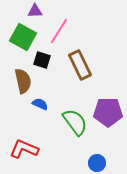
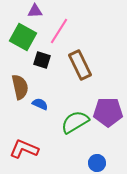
brown semicircle: moved 3 px left, 6 px down
green semicircle: rotated 84 degrees counterclockwise
